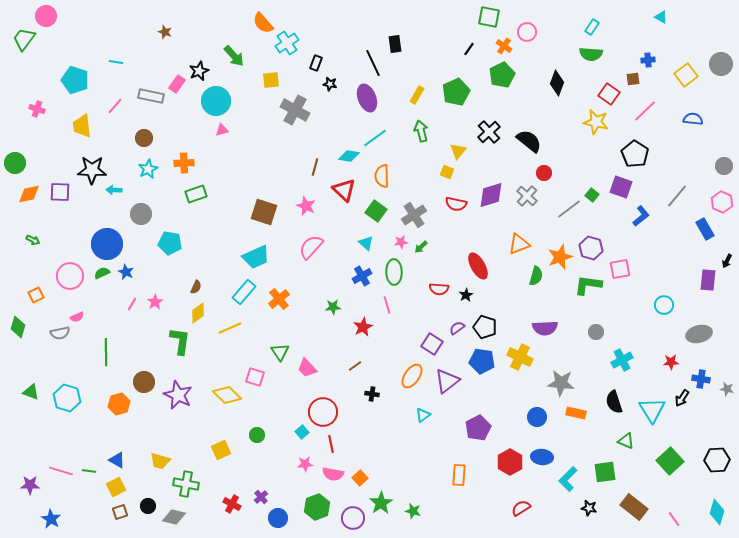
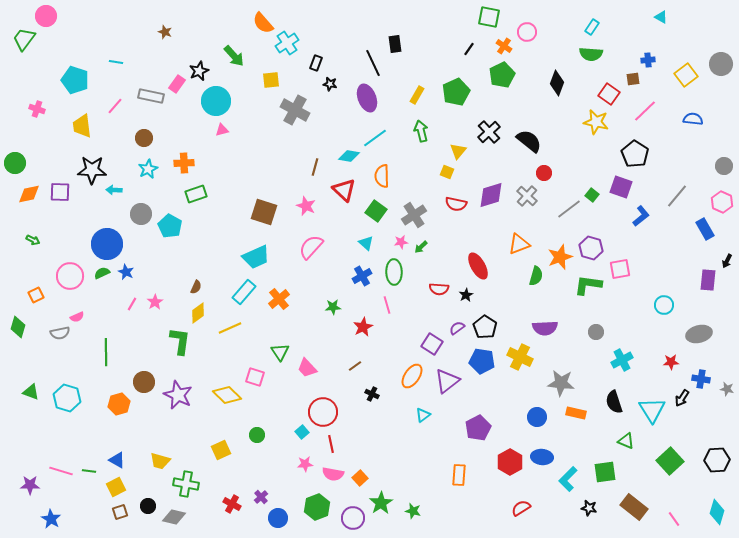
cyan pentagon at (170, 243): moved 17 px up; rotated 20 degrees clockwise
black pentagon at (485, 327): rotated 15 degrees clockwise
black cross at (372, 394): rotated 16 degrees clockwise
